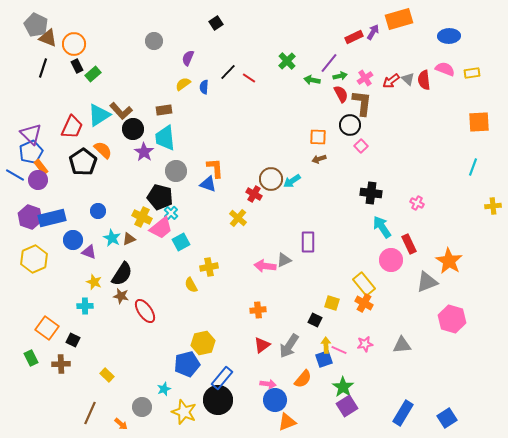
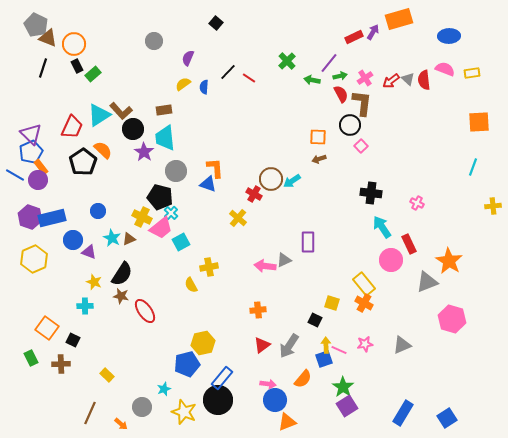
black square at (216, 23): rotated 16 degrees counterclockwise
gray triangle at (402, 345): rotated 18 degrees counterclockwise
